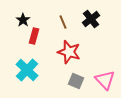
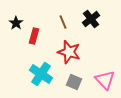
black star: moved 7 px left, 3 px down
cyan cross: moved 14 px right, 4 px down; rotated 10 degrees counterclockwise
gray square: moved 2 px left, 1 px down
